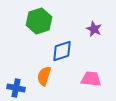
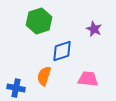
pink trapezoid: moved 3 px left
